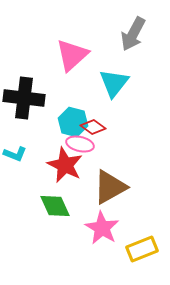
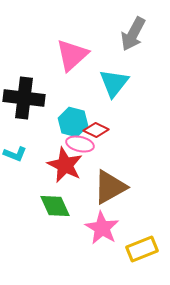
red diamond: moved 3 px right, 3 px down; rotated 10 degrees counterclockwise
